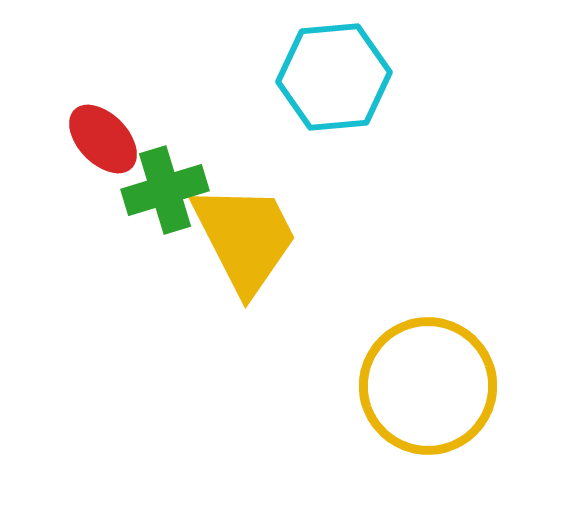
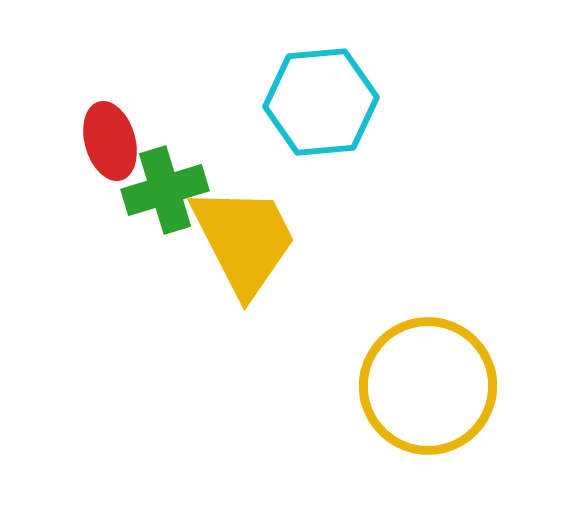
cyan hexagon: moved 13 px left, 25 px down
red ellipse: moved 7 px right, 2 px down; rotated 28 degrees clockwise
yellow trapezoid: moved 1 px left, 2 px down
